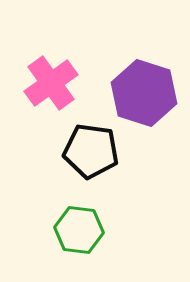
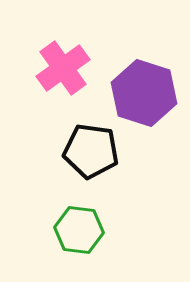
pink cross: moved 12 px right, 15 px up
